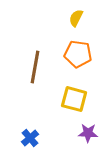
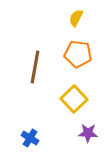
yellow square: rotated 32 degrees clockwise
blue cross: rotated 18 degrees counterclockwise
